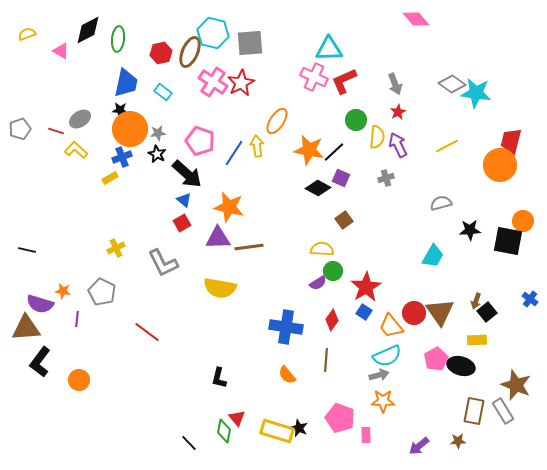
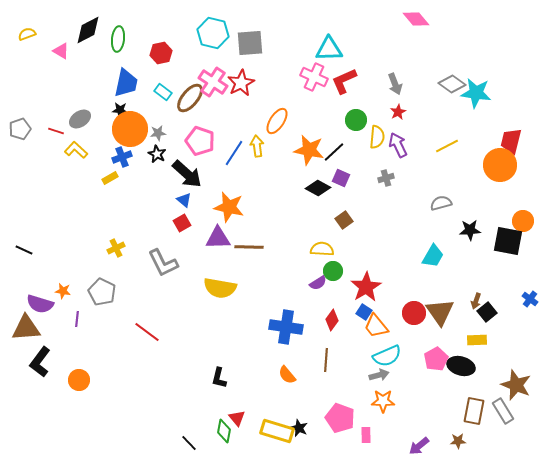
brown ellipse at (190, 52): moved 46 px down; rotated 16 degrees clockwise
brown line at (249, 247): rotated 8 degrees clockwise
black line at (27, 250): moved 3 px left; rotated 12 degrees clockwise
orange trapezoid at (391, 326): moved 15 px left
